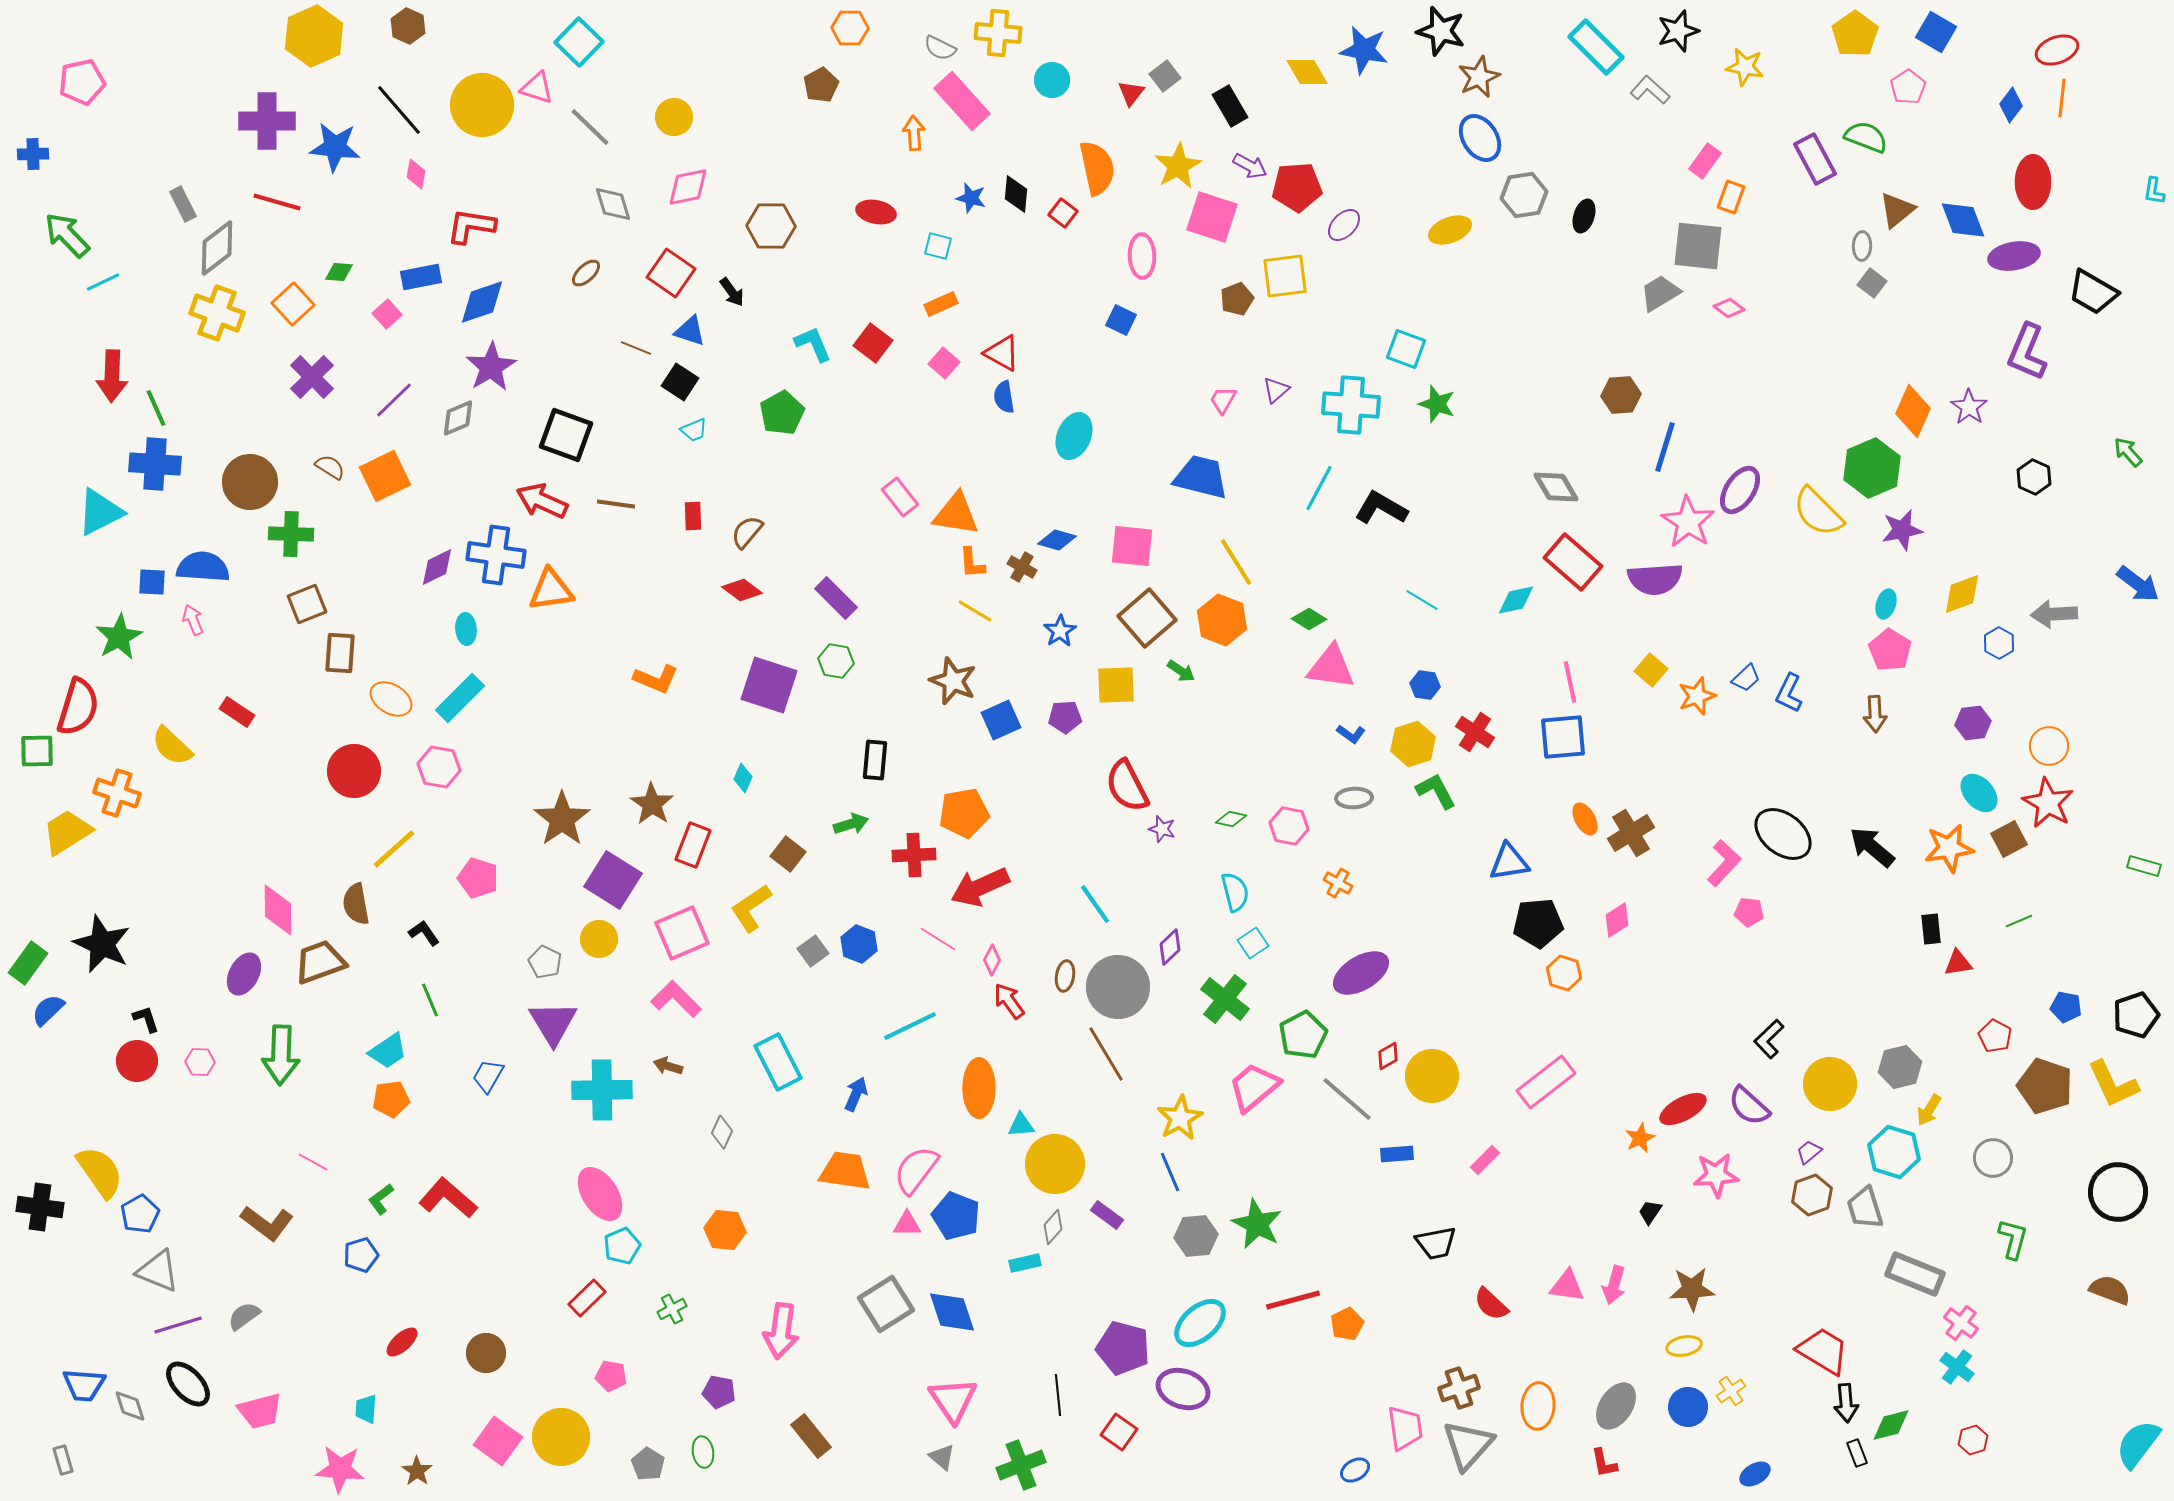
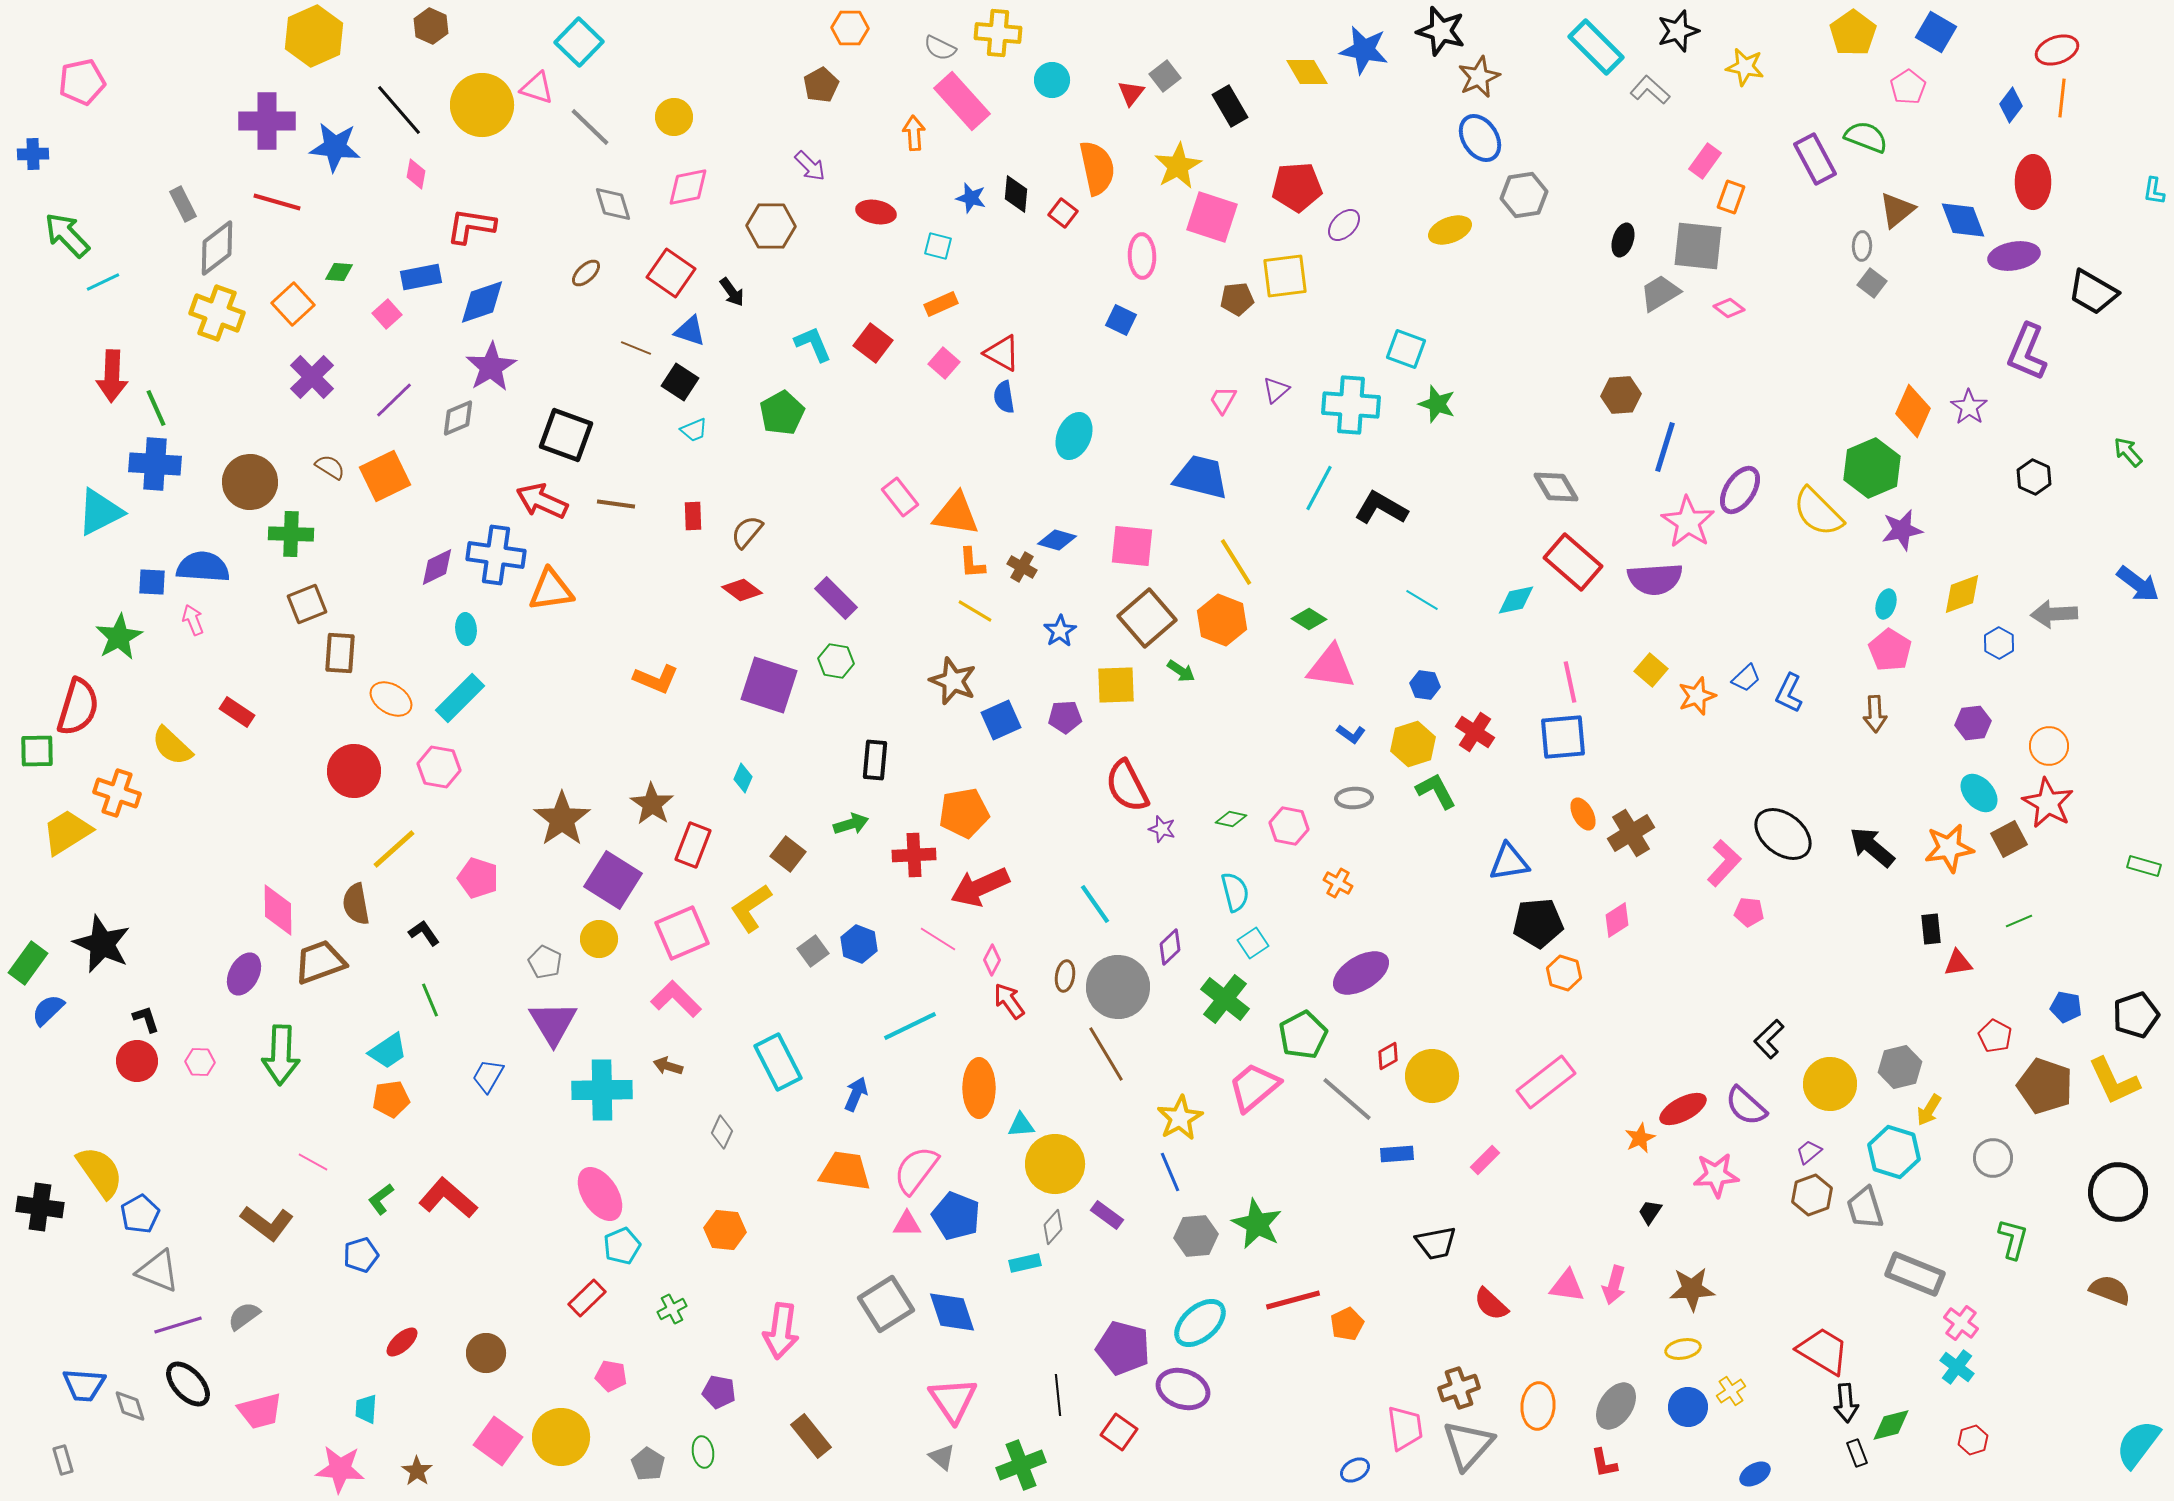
brown hexagon at (408, 26): moved 23 px right
yellow pentagon at (1855, 34): moved 2 px left, 1 px up
purple arrow at (1250, 166): moved 440 px left; rotated 16 degrees clockwise
black ellipse at (1584, 216): moved 39 px right, 24 px down
brown pentagon at (1237, 299): rotated 16 degrees clockwise
orange ellipse at (1585, 819): moved 2 px left, 5 px up
yellow L-shape at (2113, 1084): moved 1 px right, 3 px up
purple semicircle at (1749, 1106): moved 3 px left
yellow ellipse at (1684, 1346): moved 1 px left, 3 px down
